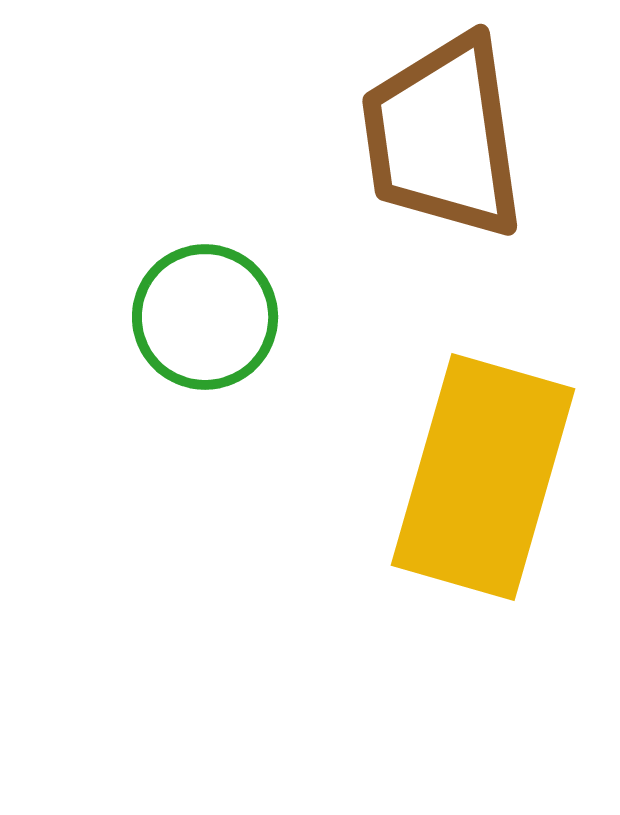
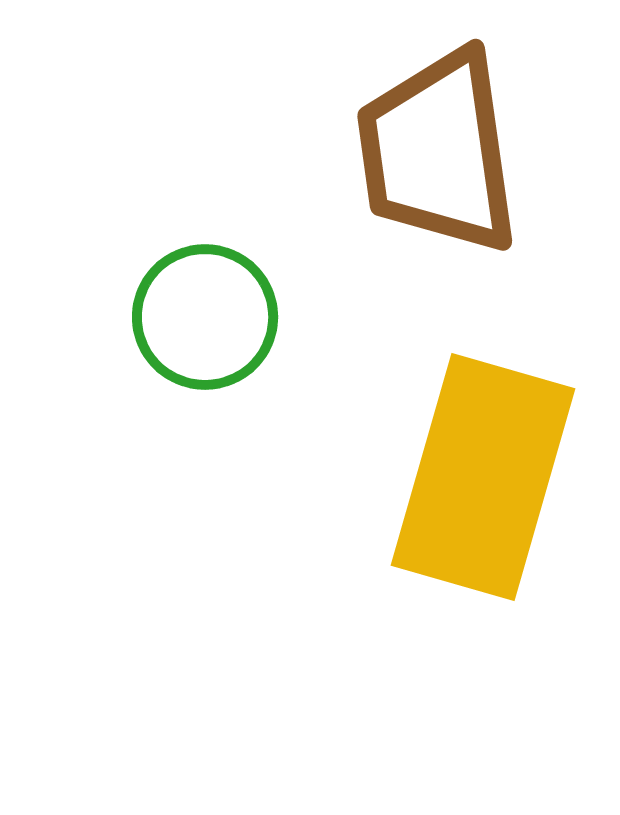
brown trapezoid: moved 5 px left, 15 px down
